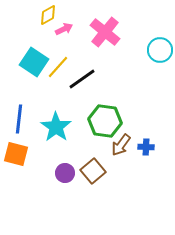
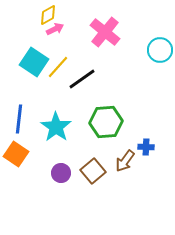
pink arrow: moved 9 px left
green hexagon: moved 1 px right, 1 px down; rotated 12 degrees counterclockwise
brown arrow: moved 4 px right, 16 px down
orange square: rotated 20 degrees clockwise
purple circle: moved 4 px left
